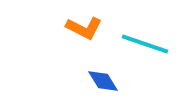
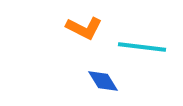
cyan line: moved 3 px left, 3 px down; rotated 12 degrees counterclockwise
